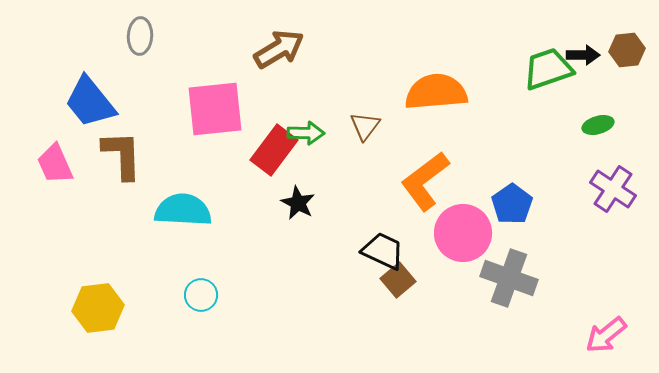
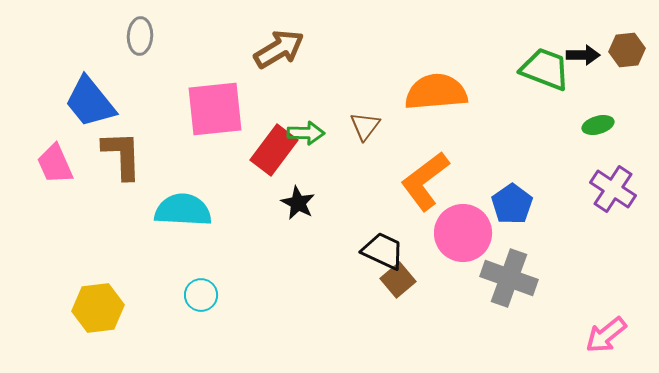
green trapezoid: moved 3 px left; rotated 40 degrees clockwise
